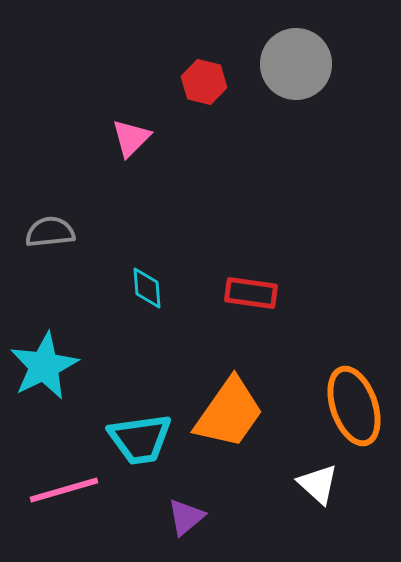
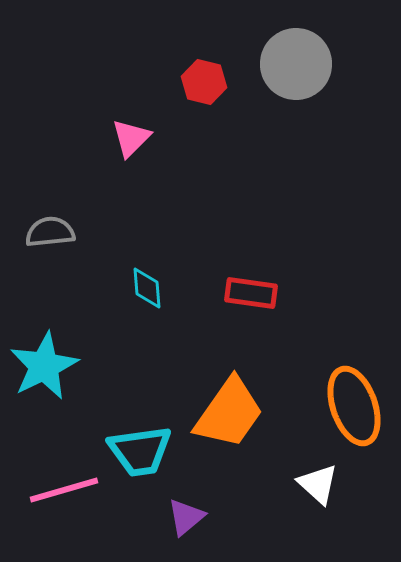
cyan trapezoid: moved 12 px down
